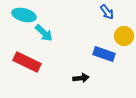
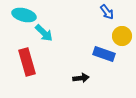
yellow circle: moved 2 px left
red rectangle: rotated 48 degrees clockwise
